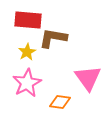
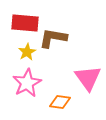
red rectangle: moved 3 px left, 3 px down
